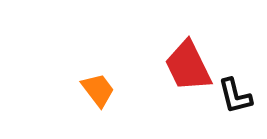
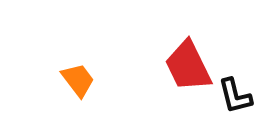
orange trapezoid: moved 20 px left, 10 px up
